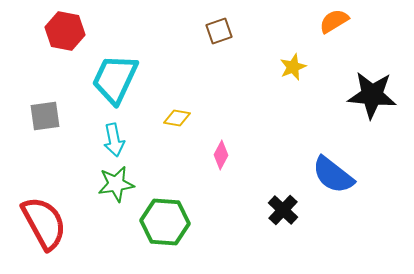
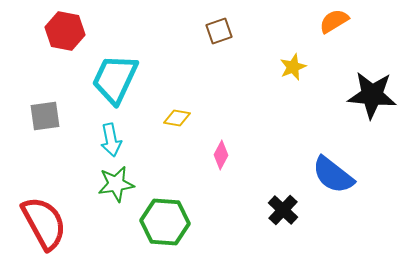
cyan arrow: moved 3 px left
